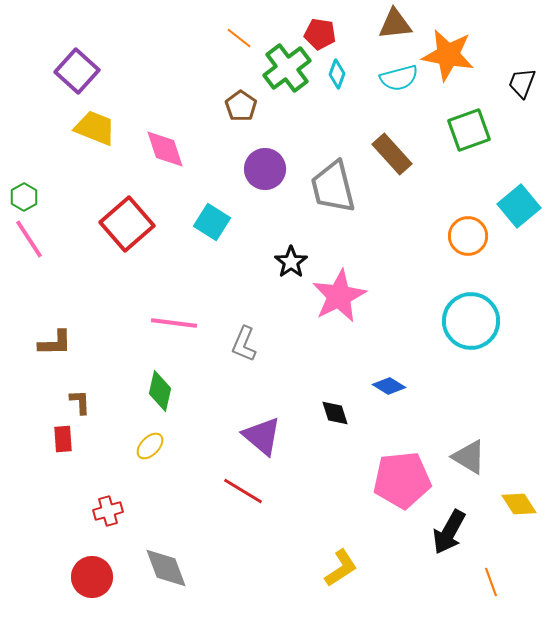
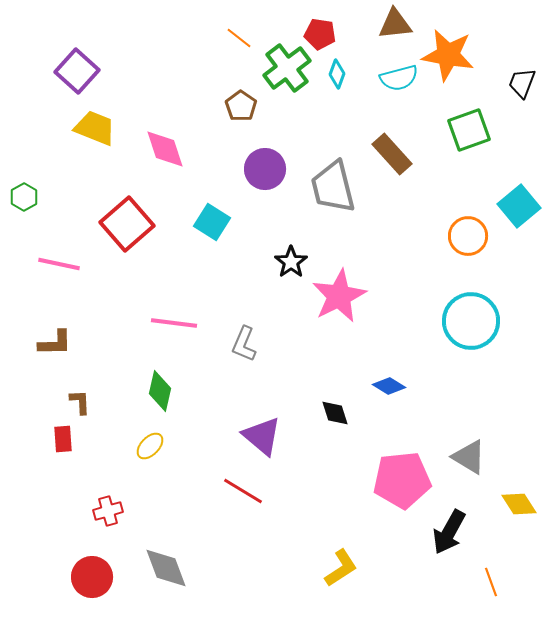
pink line at (29, 239): moved 30 px right, 25 px down; rotated 45 degrees counterclockwise
